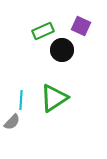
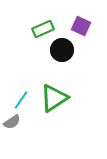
green rectangle: moved 2 px up
cyan line: rotated 30 degrees clockwise
gray semicircle: rotated 12 degrees clockwise
